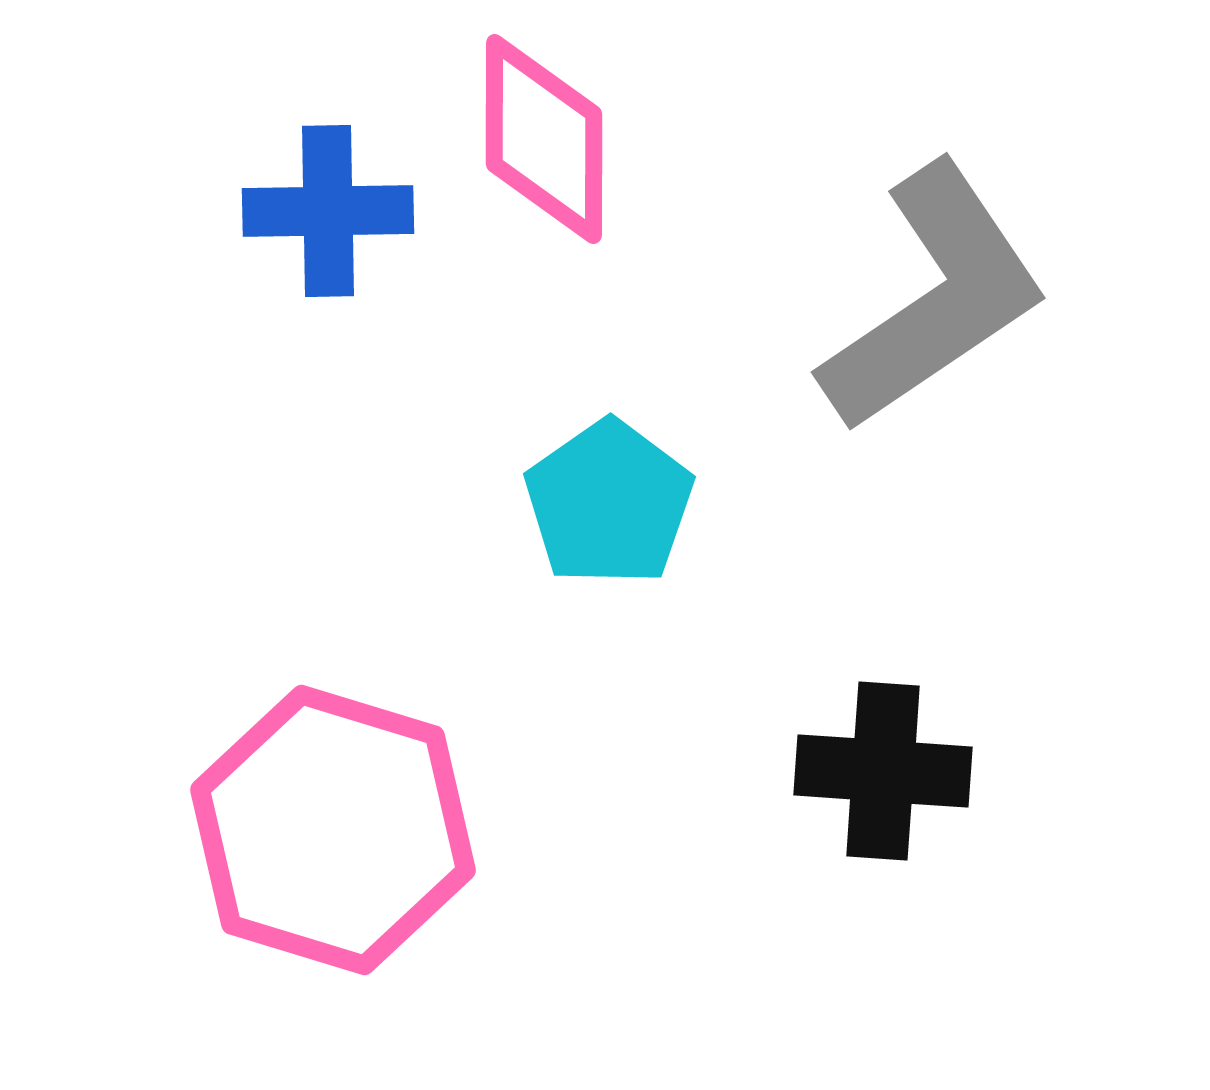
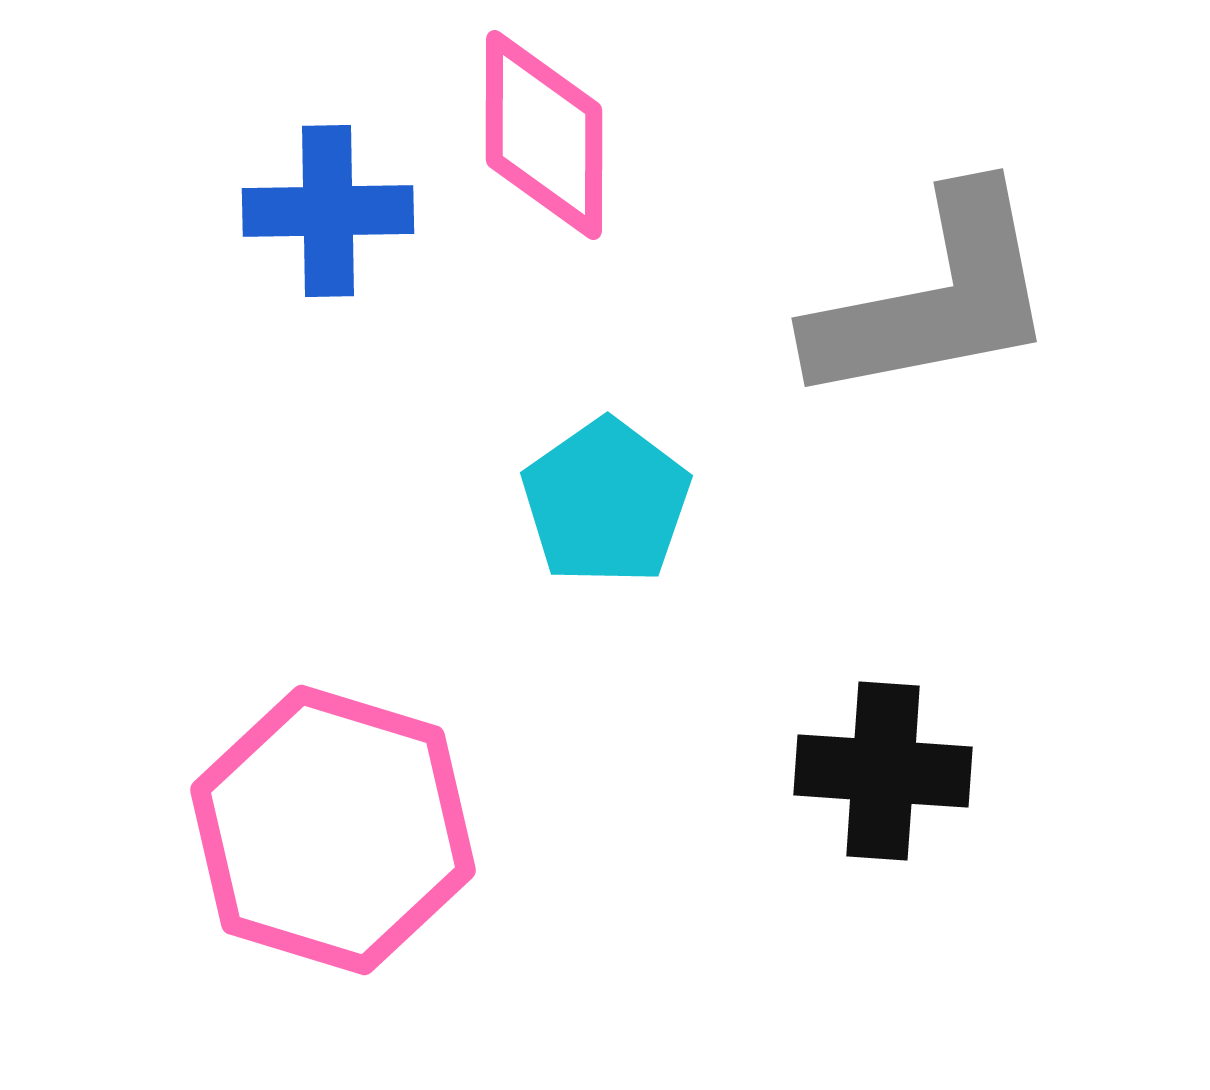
pink diamond: moved 4 px up
gray L-shape: rotated 23 degrees clockwise
cyan pentagon: moved 3 px left, 1 px up
